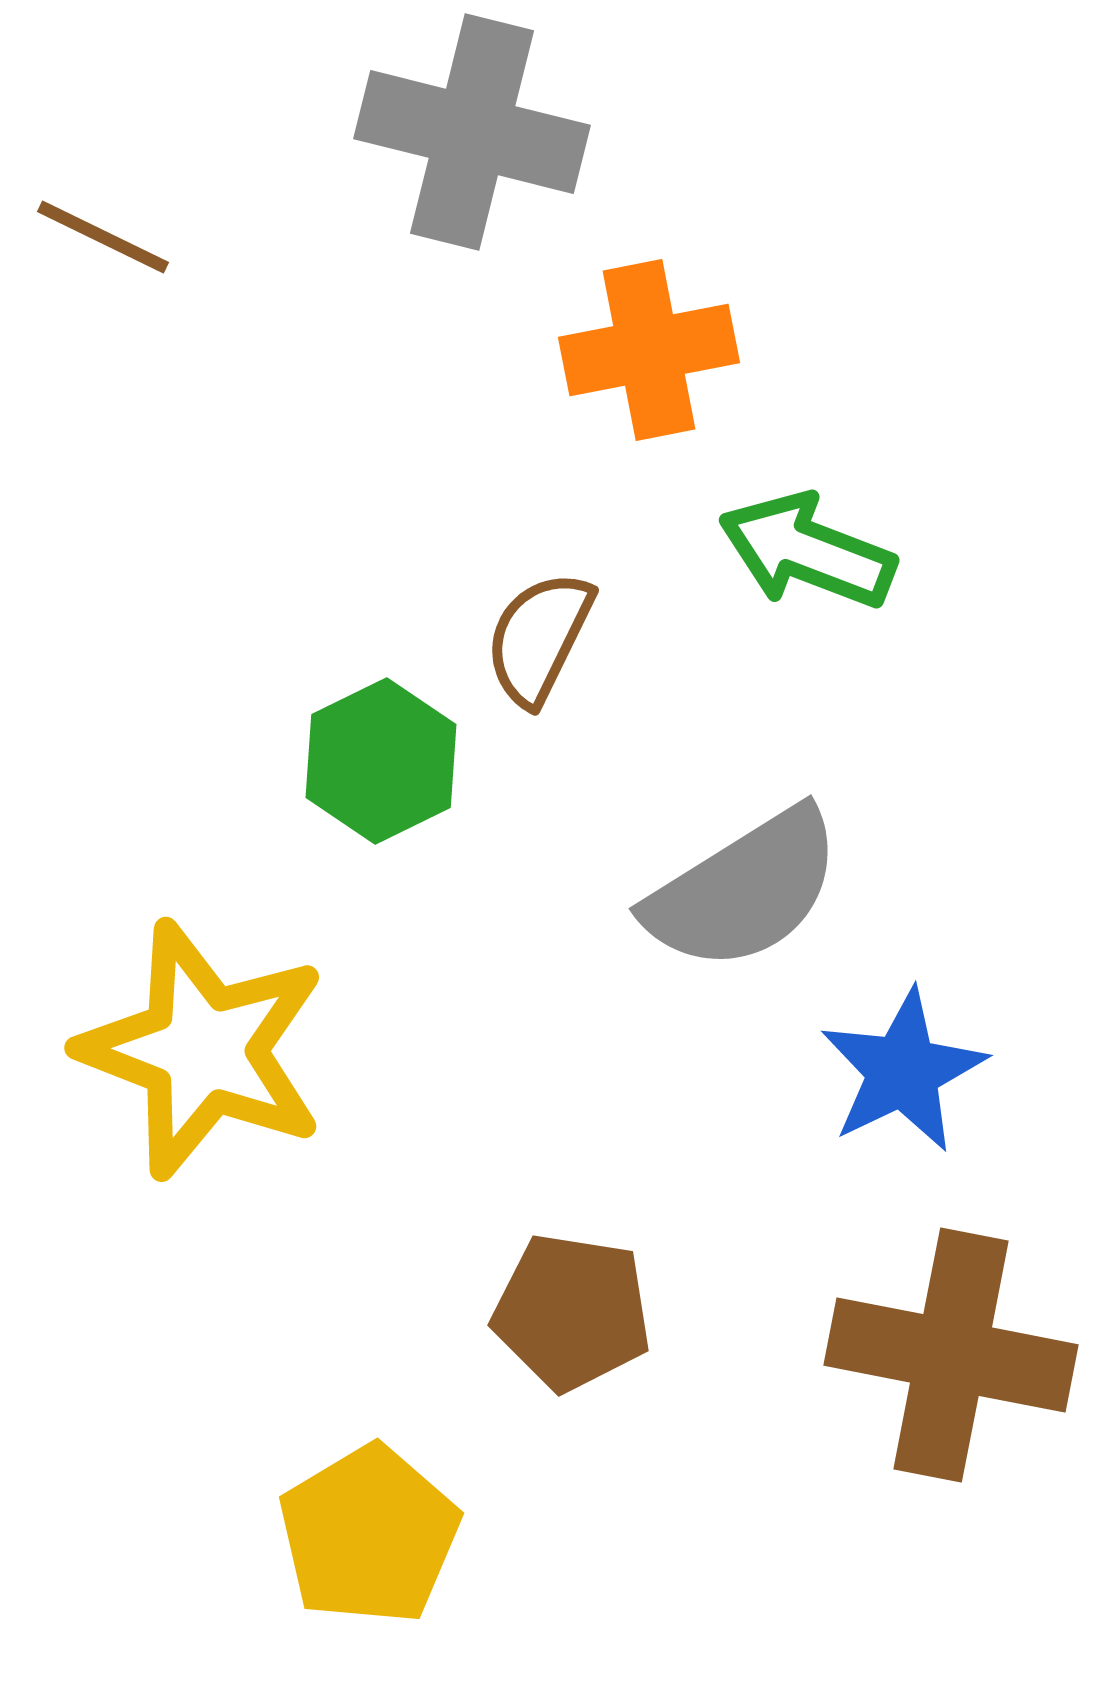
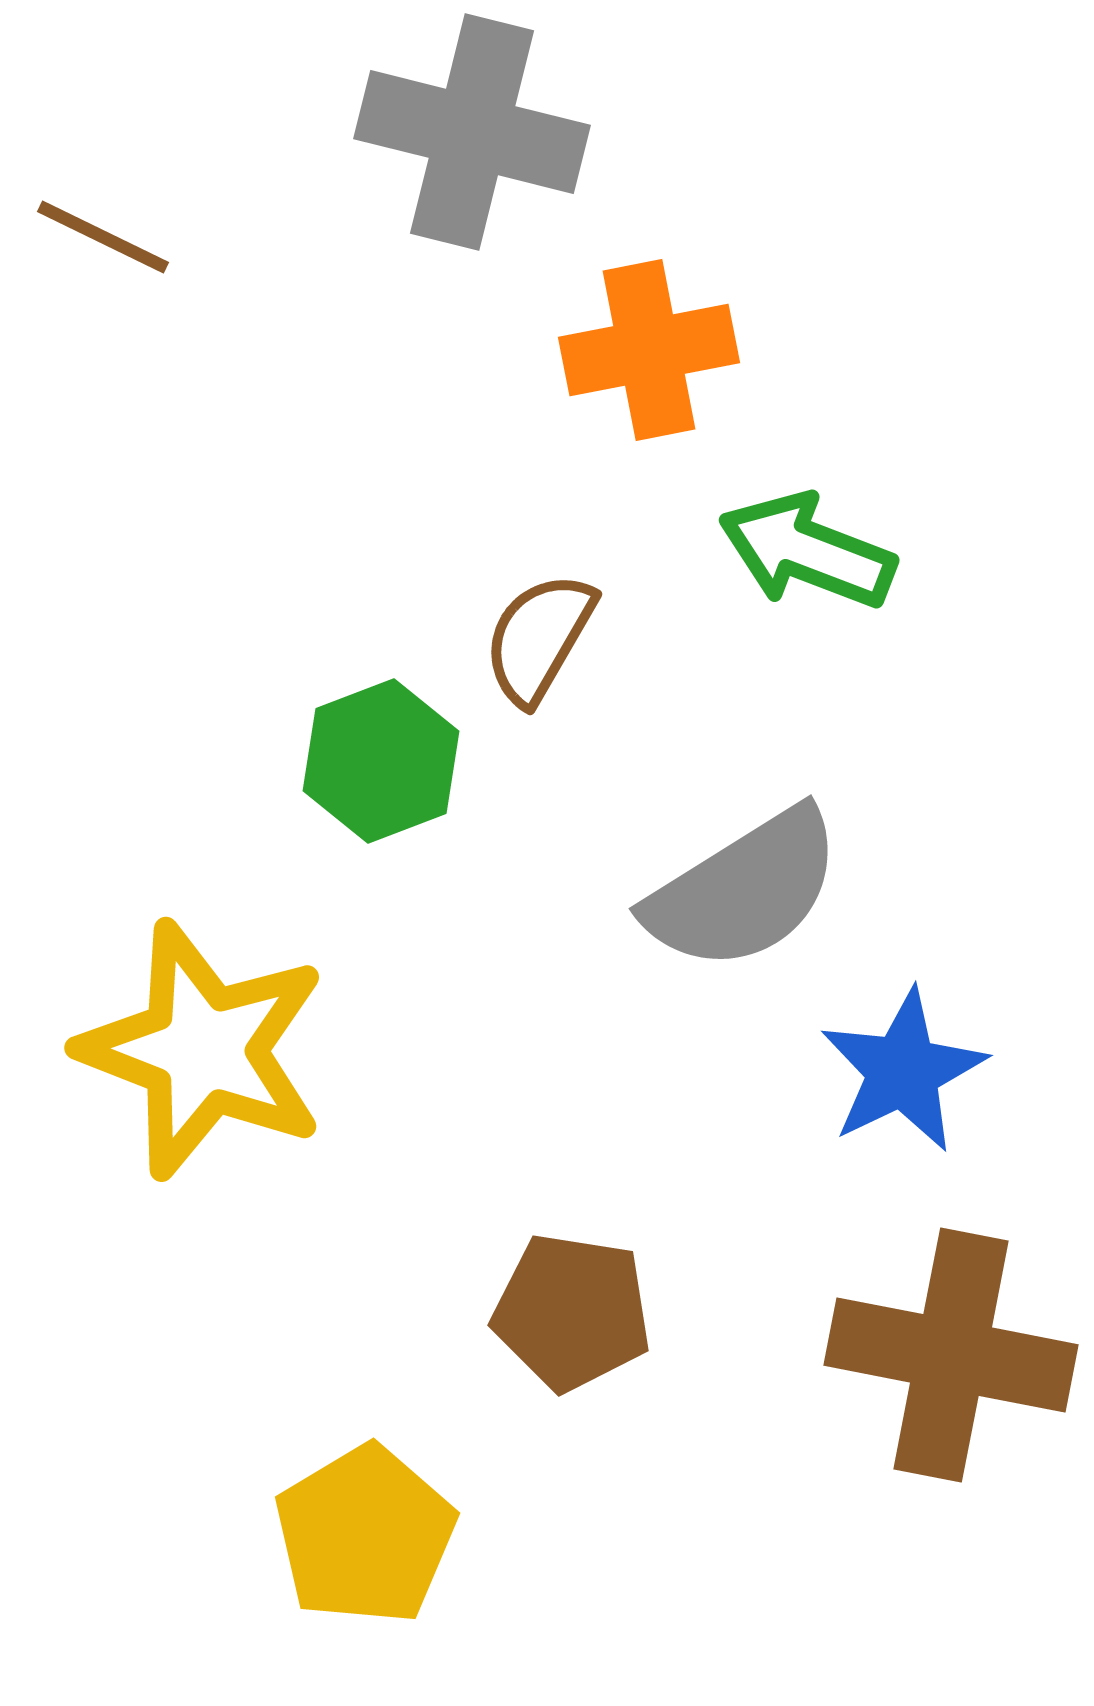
brown semicircle: rotated 4 degrees clockwise
green hexagon: rotated 5 degrees clockwise
yellow pentagon: moved 4 px left
